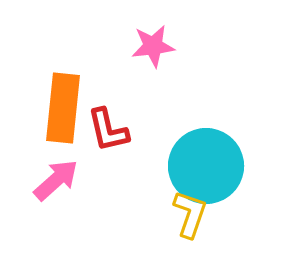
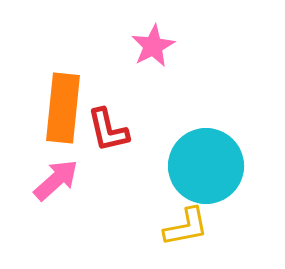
pink star: rotated 21 degrees counterclockwise
yellow L-shape: moved 4 px left, 13 px down; rotated 60 degrees clockwise
